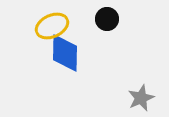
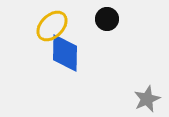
yellow ellipse: rotated 20 degrees counterclockwise
gray star: moved 6 px right, 1 px down
